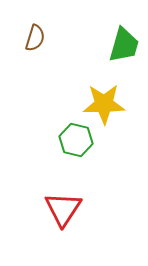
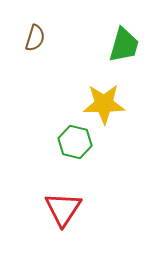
green hexagon: moved 1 px left, 2 px down
